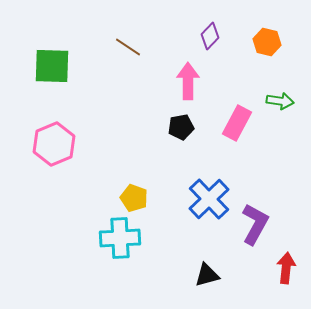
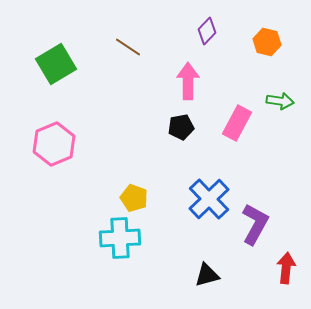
purple diamond: moved 3 px left, 5 px up
green square: moved 4 px right, 2 px up; rotated 33 degrees counterclockwise
